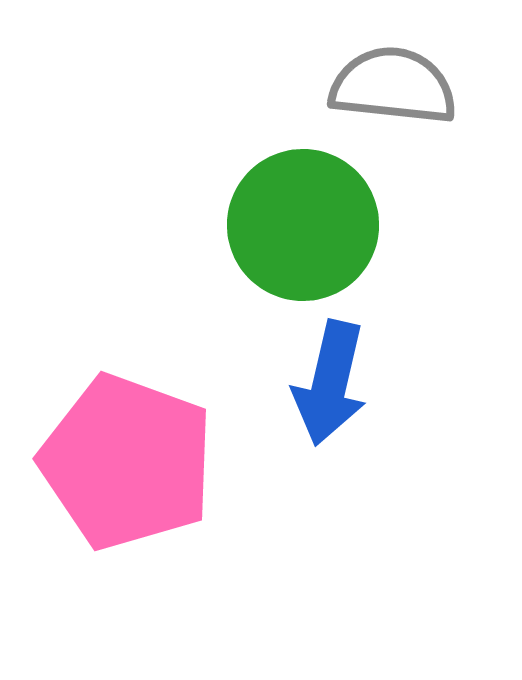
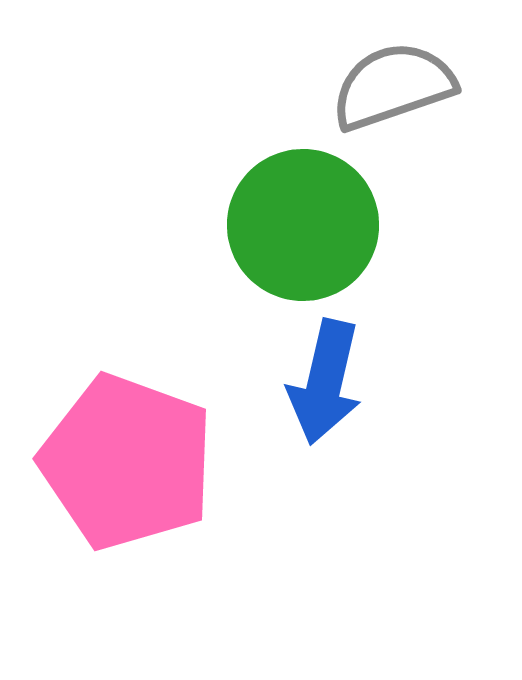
gray semicircle: rotated 25 degrees counterclockwise
blue arrow: moved 5 px left, 1 px up
